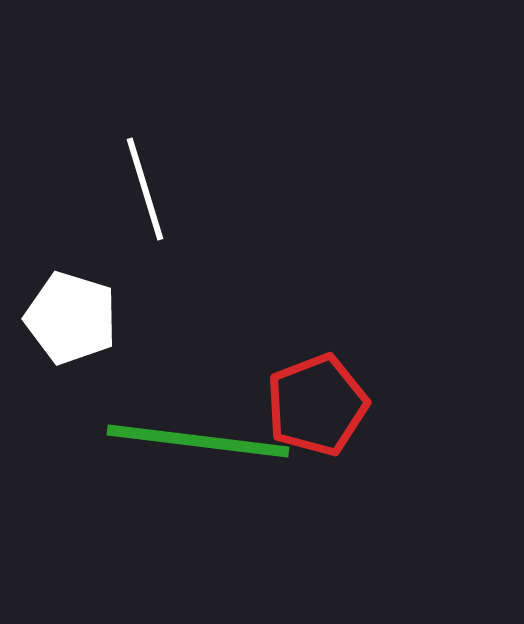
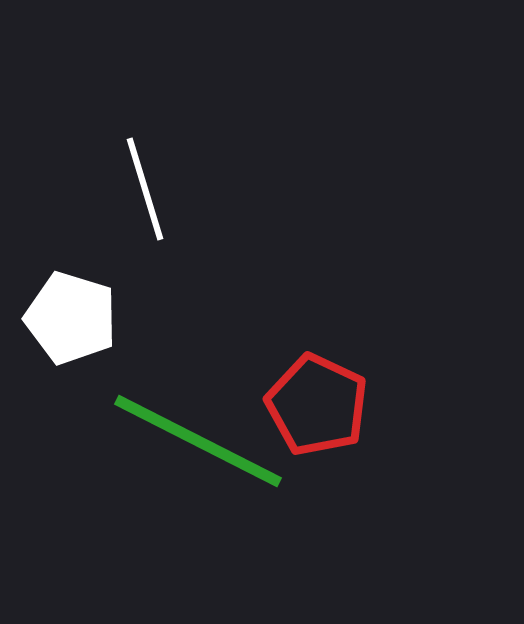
red pentagon: rotated 26 degrees counterclockwise
green line: rotated 20 degrees clockwise
